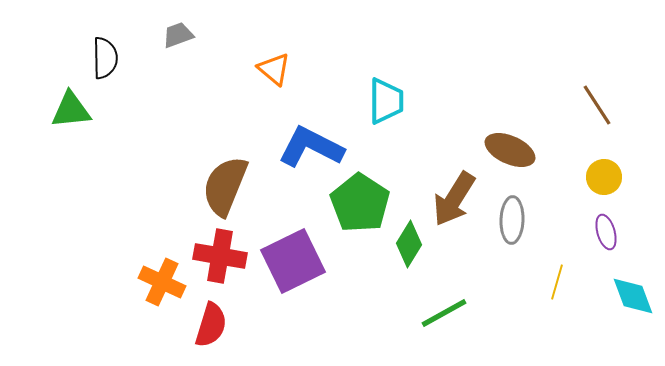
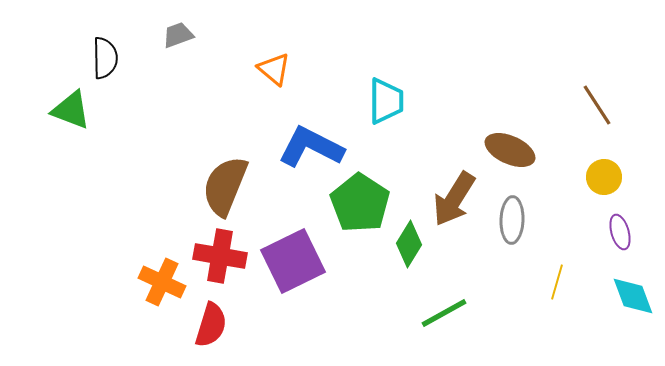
green triangle: rotated 27 degrees clockwise
purple ellipse: moved 14 px right
